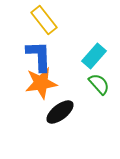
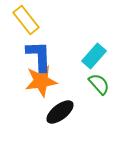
yellow rectangle: moved 18 px left
orange star: moved 2 px up
